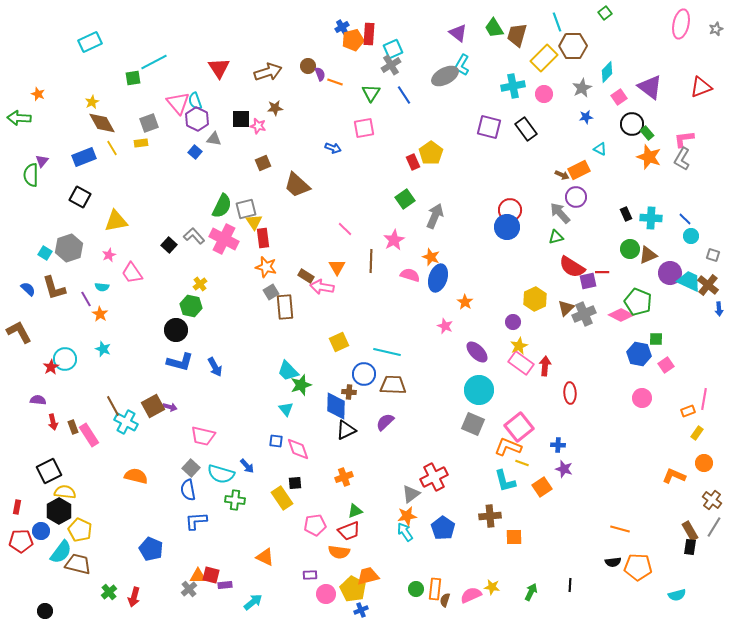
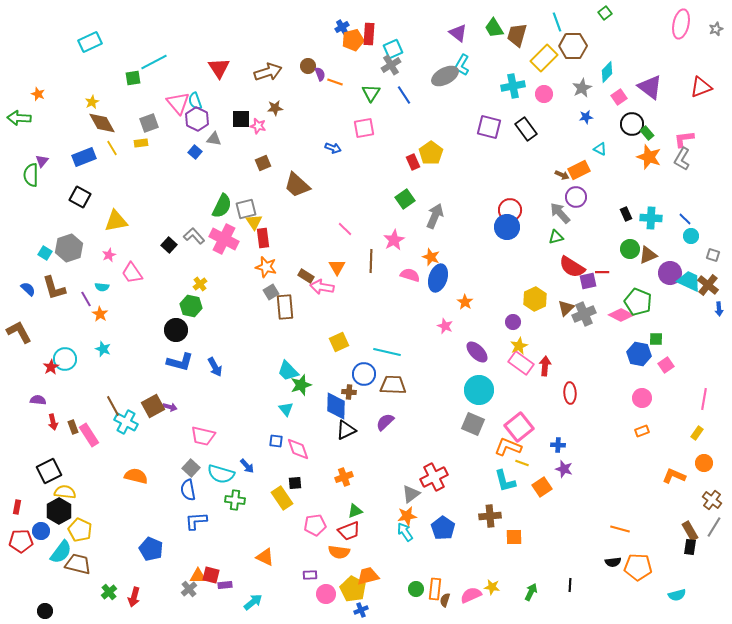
orange rectangle at (688, 411): moved 46 px left, 20 px down
